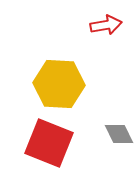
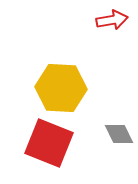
red arrow: moved 6 px right, 5 px up
yellow hexagon: moved 2 px right, 4 px down
